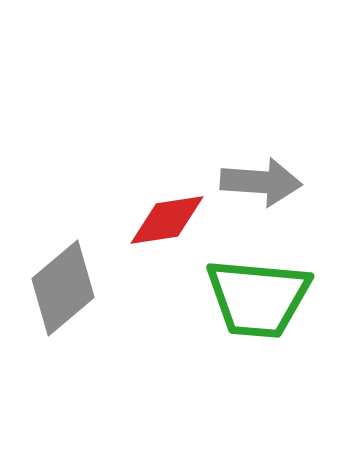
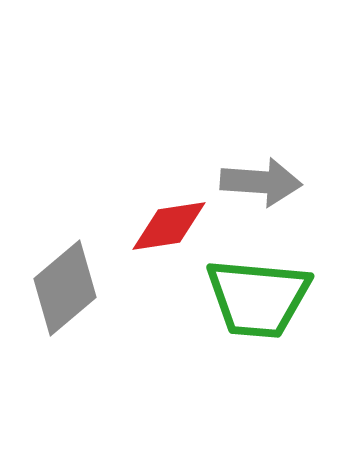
red diamond: moved 2 px right, 6 px down
gray diamond: moved 2 px right
